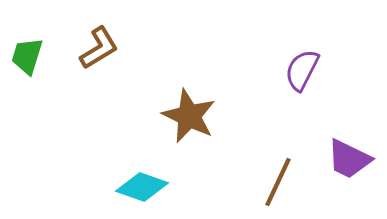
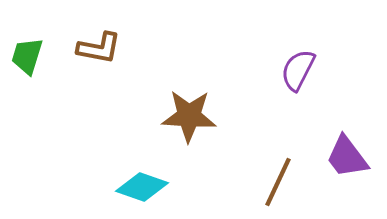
brown L-shape: rotated 42 degrees clockwise
purple semicircle: moved 4 px left
brown star: rotated 22 degrees counterclockwise
purple trapezoid: moved 2 px left, 2 px up; rotated 27 degrees clockwise
